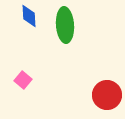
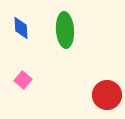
blue diamond: moved 8 px left, 12 px down
green ellipse: moved 5 px down
